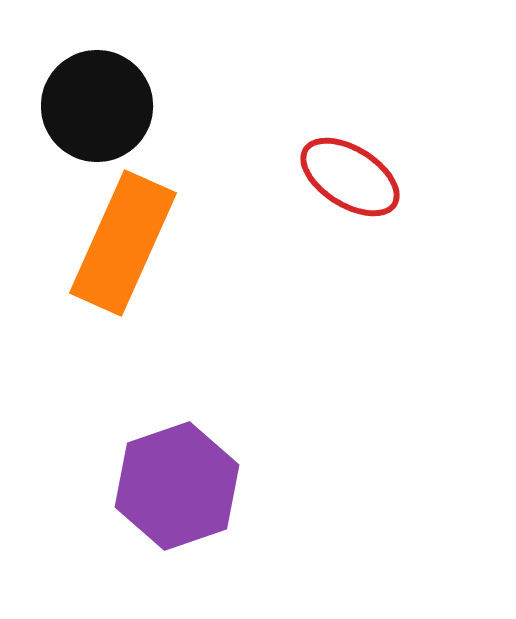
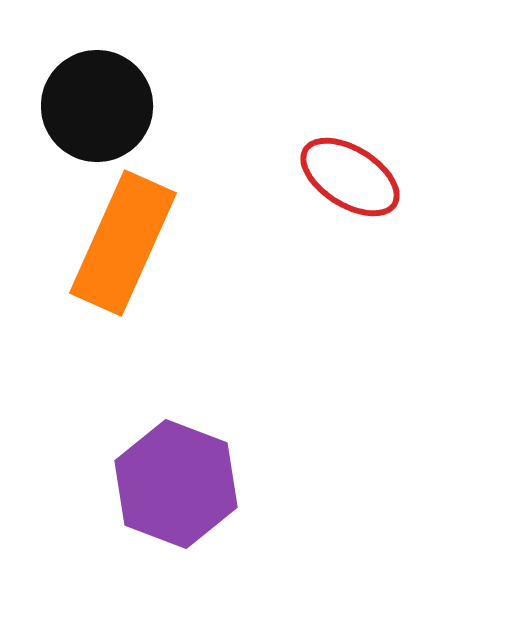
purple hexagon: moved 1 px left, 2 px up; rotated 20 degrees counterclockwise
